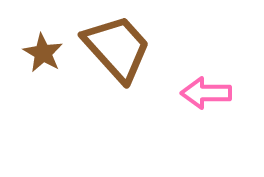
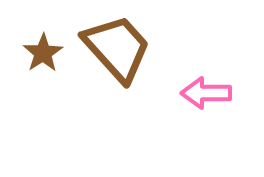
brown star: rotated 9 degrees clockwise
